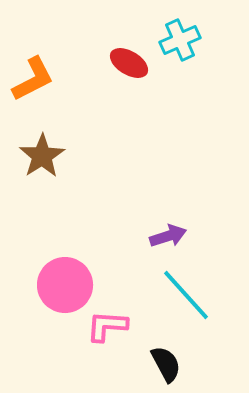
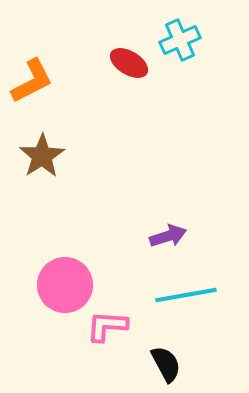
orange L-shape: moved 1 px left, 2 px down
cyan line: rotated 58 degrees counterclockwise
